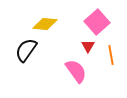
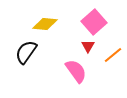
pink square: moved 3 px left
black semicircle: moved 2 px down
orange line: moved 2 px right; rotated 60 degrees clockwise
